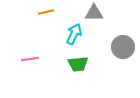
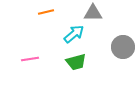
gray triangle: moved 1 px left
cyan arrow: rotated 25 degrees clockwise
green trapezoid: moved 2 px left, 2 px up; rotated 10 degrees counterclockwise
